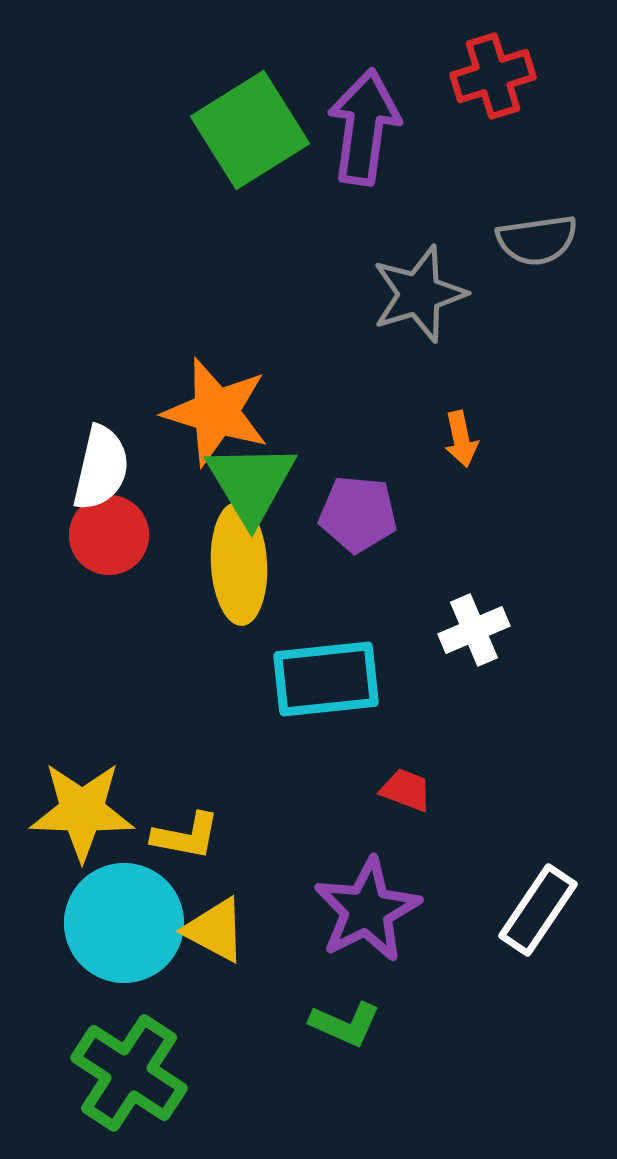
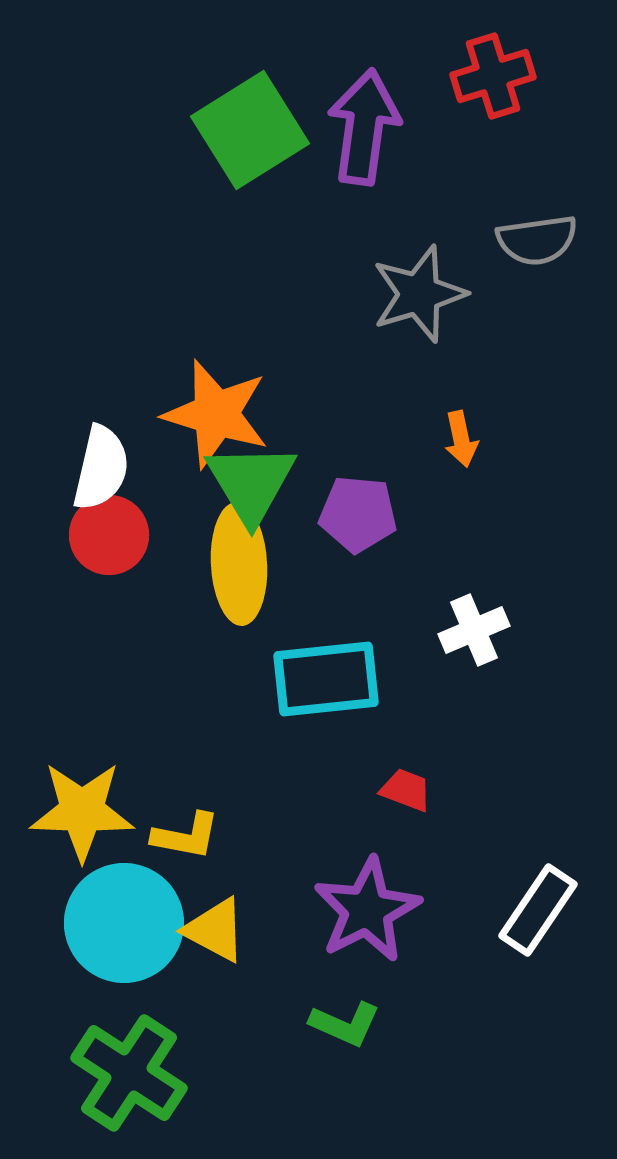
orange star: moved 2 px down
